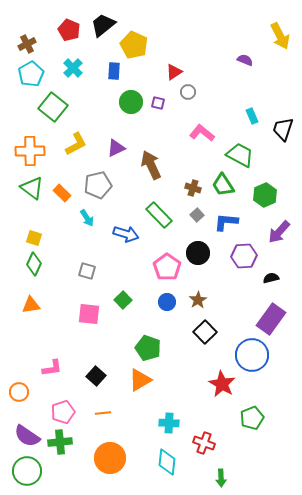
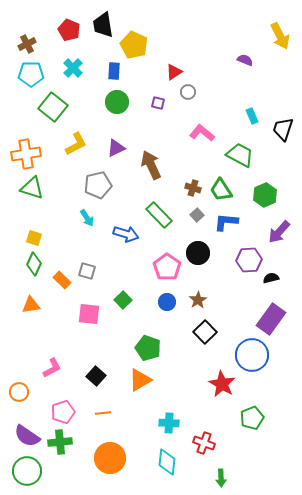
black trapezoid at (103, 25): rotated 60 degrees counterclockwise
cyan pentagon at (31, 74): rotated 30 degrees clockwise
green circle at (131, 102): moved 14 px left
orange cross at (30, 151): moved 4 px left, 3 px down; rotated 8 degrees counterclockwise
green trapezoid at (223, 185): moved 2 px left, 5 px down
green triangle at (32, 188): rotated 20 degrees counterclockwise
orange rectangle at (62, 193): moved 87 px down
purple hexagon at (244, 256): moved 5 px right, 4 px down
pink L-shape at (52, 368): rotated 20 degrees counterclockwise
